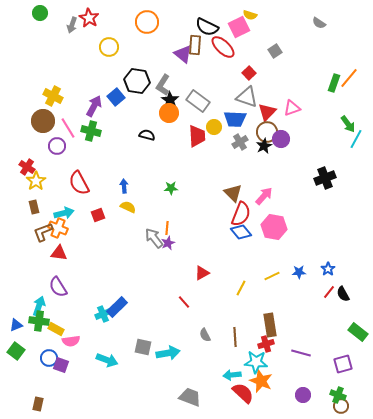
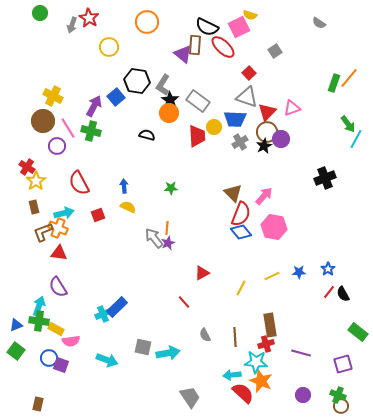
gray trapezoid at (190, 397): rotated 35 degrees clockwise
